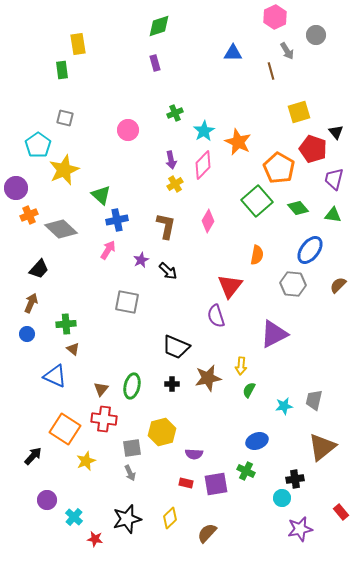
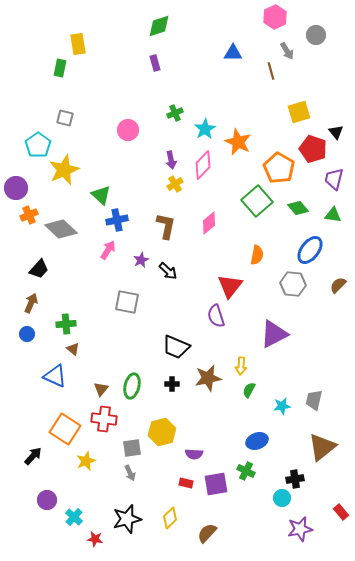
green rectangle at (62, 70): moved 2 px left, 2 px up; rotated 18 degrees clockwise
cyan star at (204, 131): moved 1 px right, 2 px up
pink diamond at (208, 221): moved 1 px right, 2 px down; rotated 20 degrees clockwise
cyan star at (284, 406): moved 2 px left
